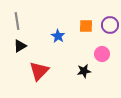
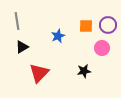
purple circle: moved 2 px left
blue star: rotated 16 degrees clockwise
black triangle: moved 2 px right, 1 px down
pink circle: moved 6 px up
red triangle: moved 2 px down
